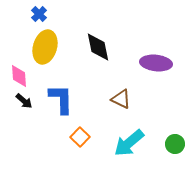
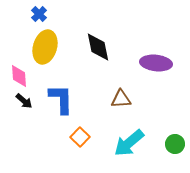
brown triangle: rotated 30 degrees counterclockwise
